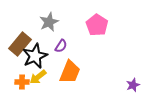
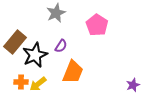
gray star: moved 7 px right, 9 px up
brown rectangle: moved 5 px left, 2 px up
black star: moved 1 px up
orange trapezoid: moved 3 px right
yellow arrow: moved 7 px down
orange cross: moved 1 px left
